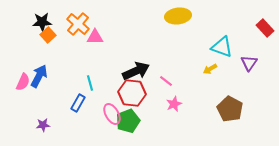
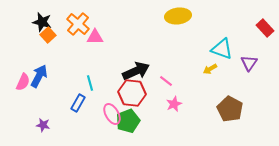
black star: rotated 18 degrees clockwise
cyan triangle: moved 2 px down
purple star: rotated 16 degrees clockwise
